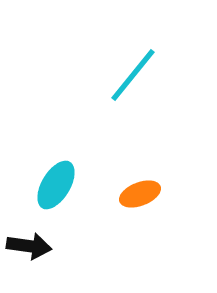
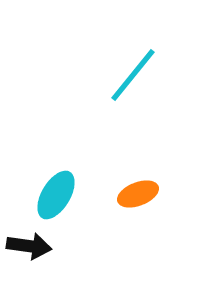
cyan ellipse: moved 10 px down
orange ellipse: moved 2 px left
